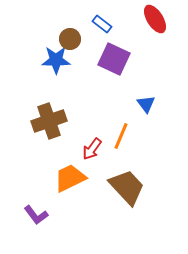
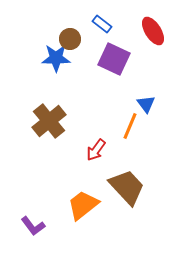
red ellipse: moved 2 px left, 12 px down
blue star: moved 2 px up
brown cross: rotated 20 degrees counterclockwise
orange line: moved 9 px right, 10 px up
red arrow: moved 4 px right, 1 px down
orange trapezoid: moved 13 px right, 27 px down; rotated 12 degrees counterclockwise
purple L-shape: moved 3 px left, 11 px down
